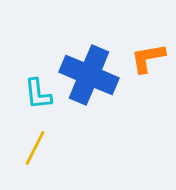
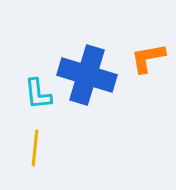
blue cross: moved 2 px left; rotated 6 degrees counterclockwise
yellow line: rotated 21 degrees counterclockwise
